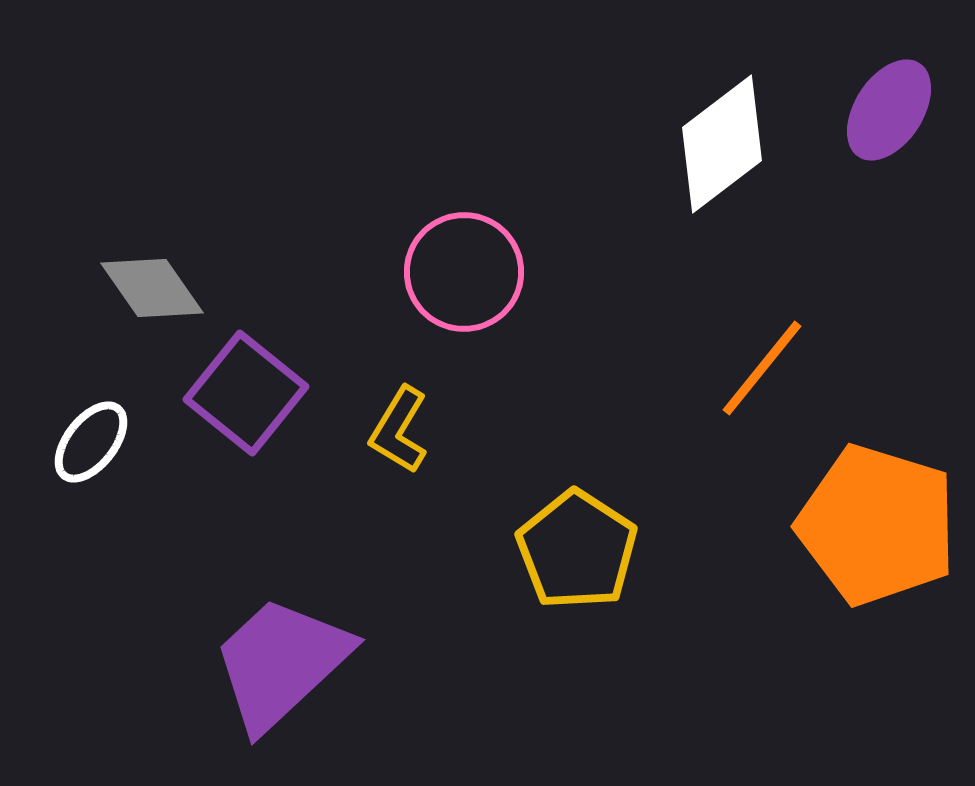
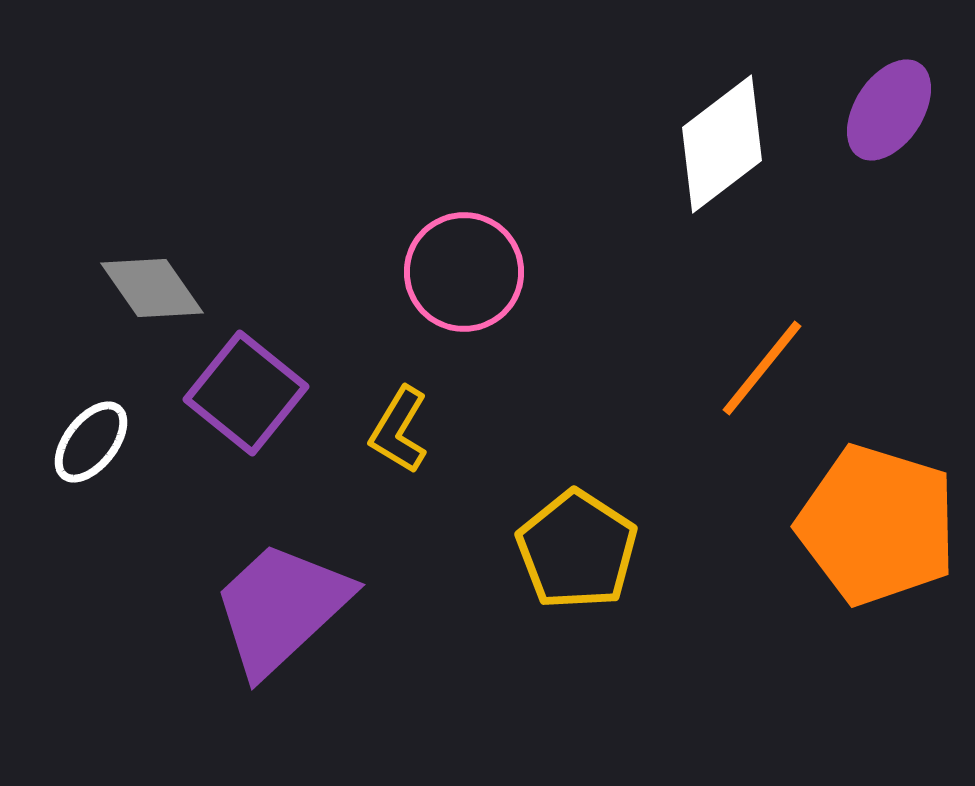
purple trapezoid: moved 55 px up
